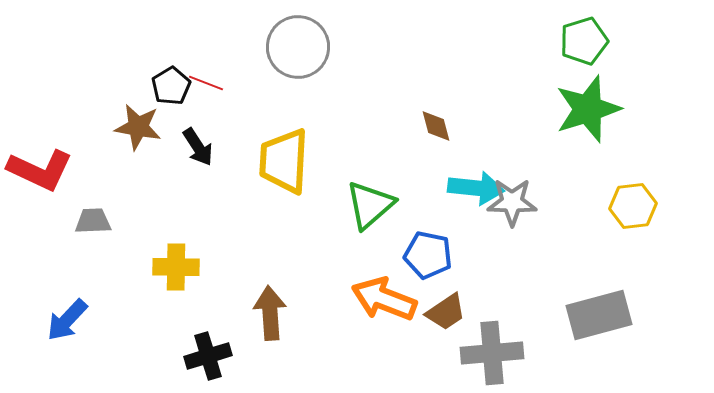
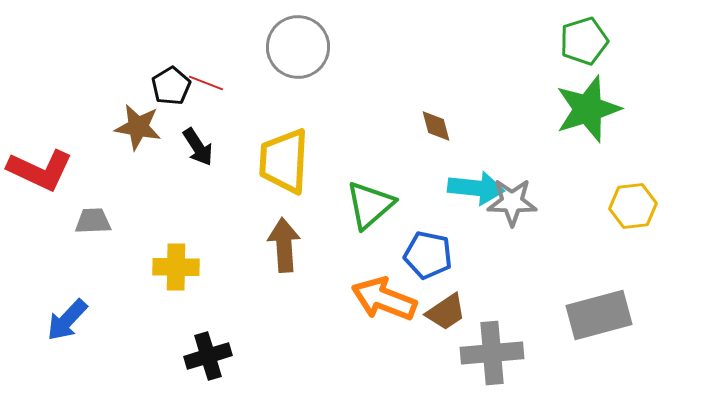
brown arrow: moved 14 px right, 68 px up
